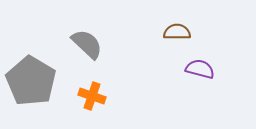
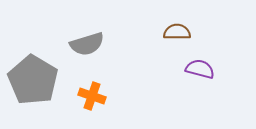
gray semicircle: rotated 120 degrees clockwise
gray pentagon: moved 2 px right, 1 px up
